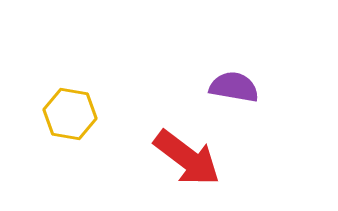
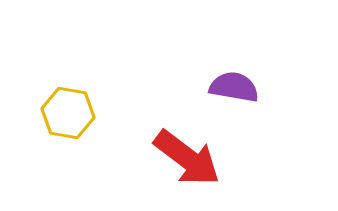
yellow hexagon: moved 2 px left, 1 px up
